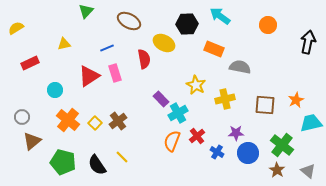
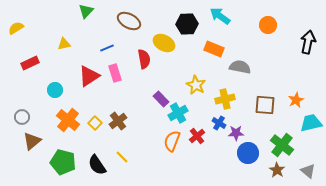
blue cross: moved 2 px right, 29 px up
